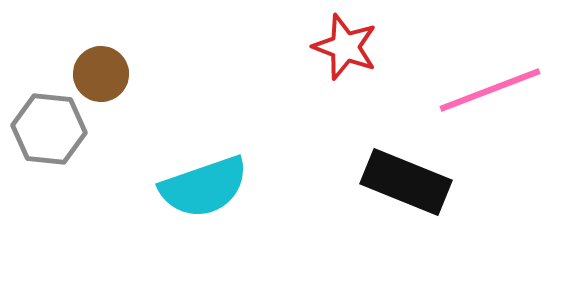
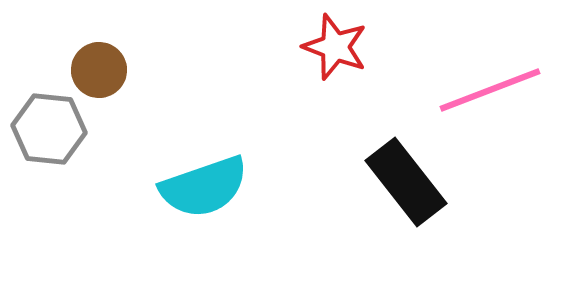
red star: moved 10 px left
brown circle: moved 2 px left, 4 px up
black rectangle: rotated 30 degrees clockwise
